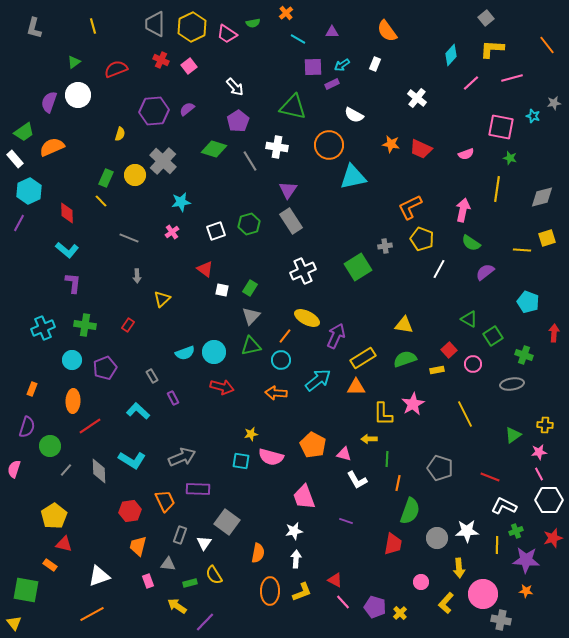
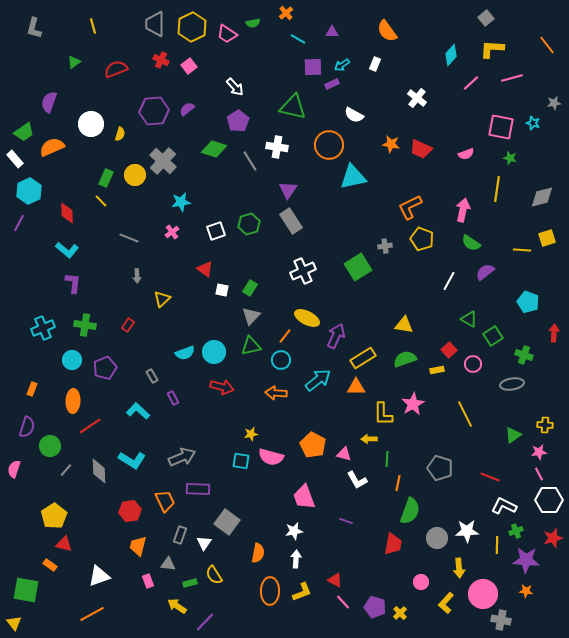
white circle at (78, 95): moved 13 px right, 29 px down
cyan star at (533, 116): moved 7 px down
white line at (439, 269): moved 10 px right, 12 px down
